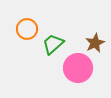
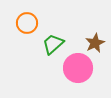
orange circle: moved 6 px up
